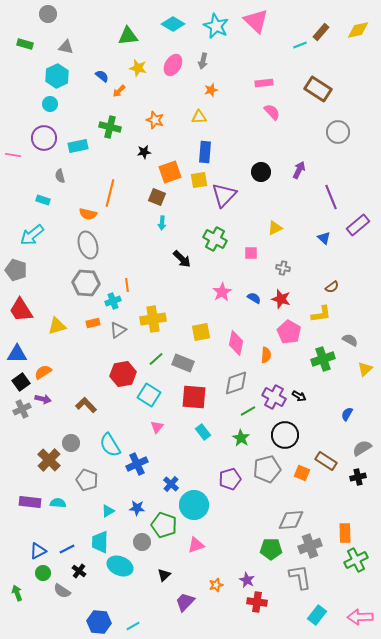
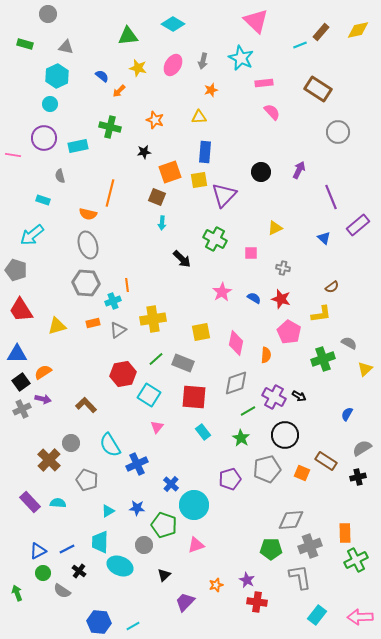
cyan star at (216, 26): moved 25 px right, 32 px down
gray semicircle at (350, 340): moved 1 px left, 3 px down
purple rectangle at (30, 502): rotated 40 degrees clockwise
gray circle at (142, 542): moved 2 px right, 3 px down
